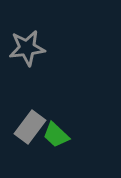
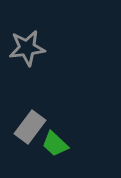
green trapezoid: moved 1 px left, 9 px down
